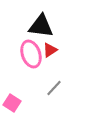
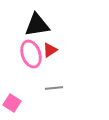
black triangle: moved 4 px left, 1 px up; rotated 16 degrees counterclockwise
gray line: rotated 42 degrees clockwise
